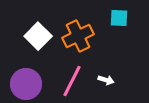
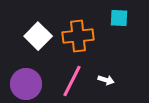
orange cross: rotated 20 degrees clockwise
